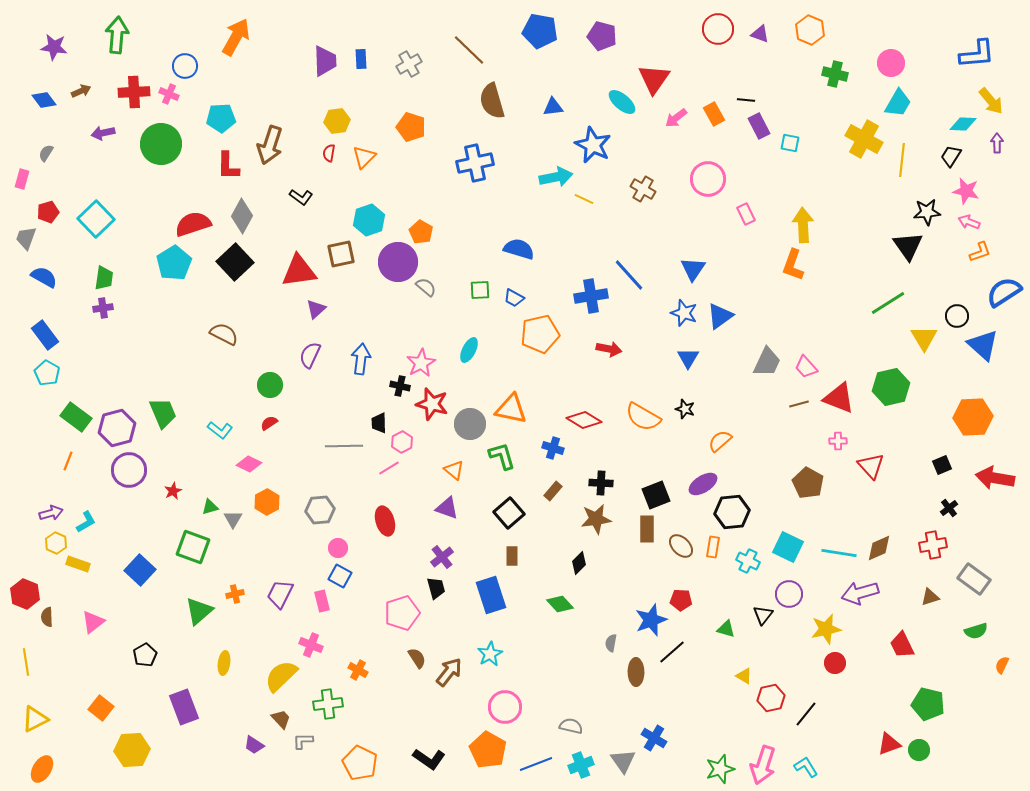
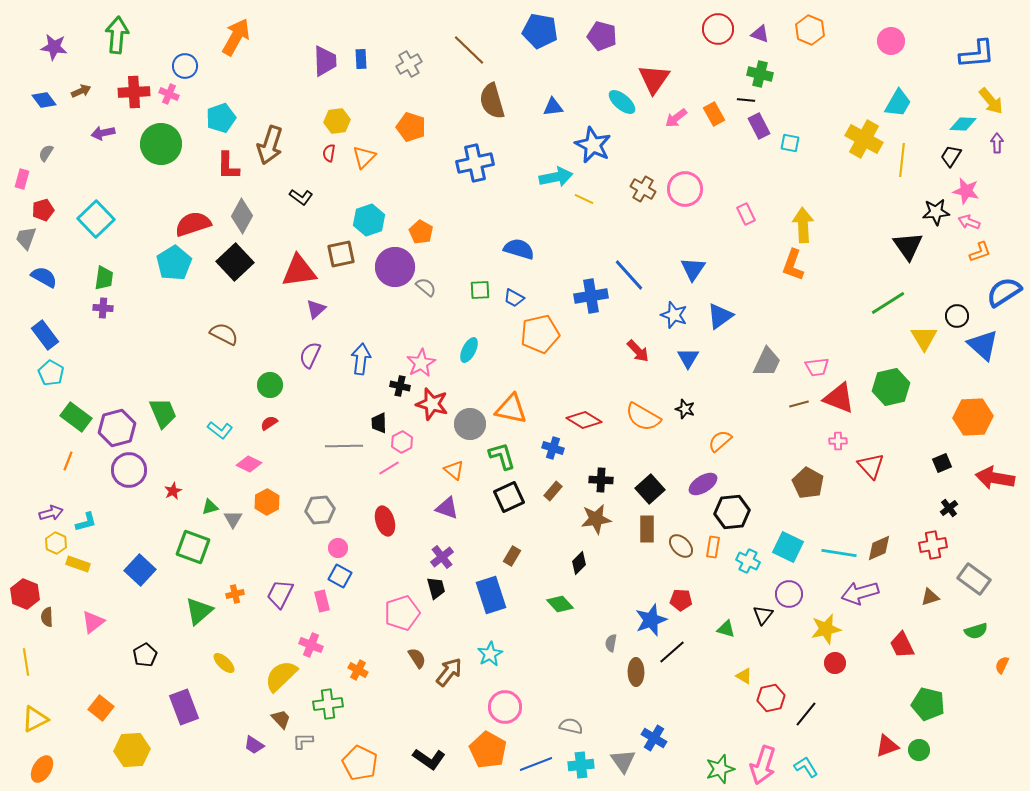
pink circle at (891, 63): moved 22 px up
green cross at (835, 74): moved 75 px left
cyan pentagon at (221, 118): rotated 16 degrees counterclockwise
pink circle at (708, 179): moved 23 px left, 10 px down
red pentagon at (48, 212): moved 5 px left, 2 px up
black star at (927, 212): moved 9 px right
purple circle at (398, 262): moved 3 px left, 5 px down
purple cross at (103, 308): rotated 12 degrees clockwise
blue star at (684, 313): moved 10 px left, 2 px down
red arrow at (609, 349): moved 29 px right, 2 px down; rotated 35 degrees clockwise
pink trapezoid at (806, 367): moved 11 px right; rotated 55 degrees counterclockwise
cyan pentagon at (47, 373): moved 4 px right
black square at (942, 465): moved 2 px up
black cross at (601, 483): moved 3 px up
black square at (656, 495): moved 6 px left, 6 px up; rotated 20 degrees counterclockwise
black square at (509, 513): moved 16 px up; rotated 16 degrees clockwise
cyan L-shape at (86, 522): rotated 15 degrees clockwise
brown rectangle at (512, 556): rotated 30 degrees clockwise
yellow ellipse at (224, 663): rotated 55 degrees counterclockwise
red triangle at (889, 744): moved 2 px left, 2 px down
cyan cross at (581, 765): rotated 15 degrees clockwise
